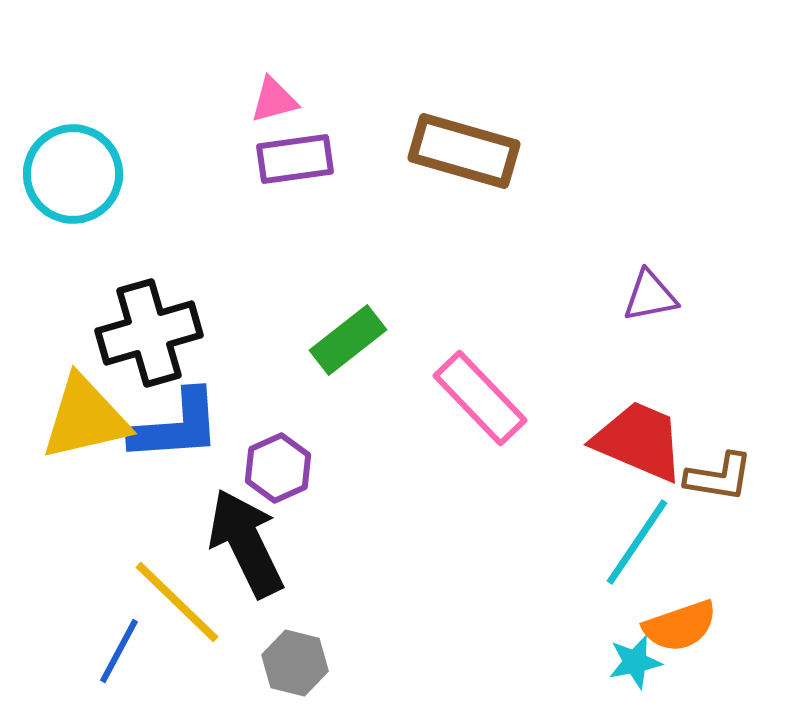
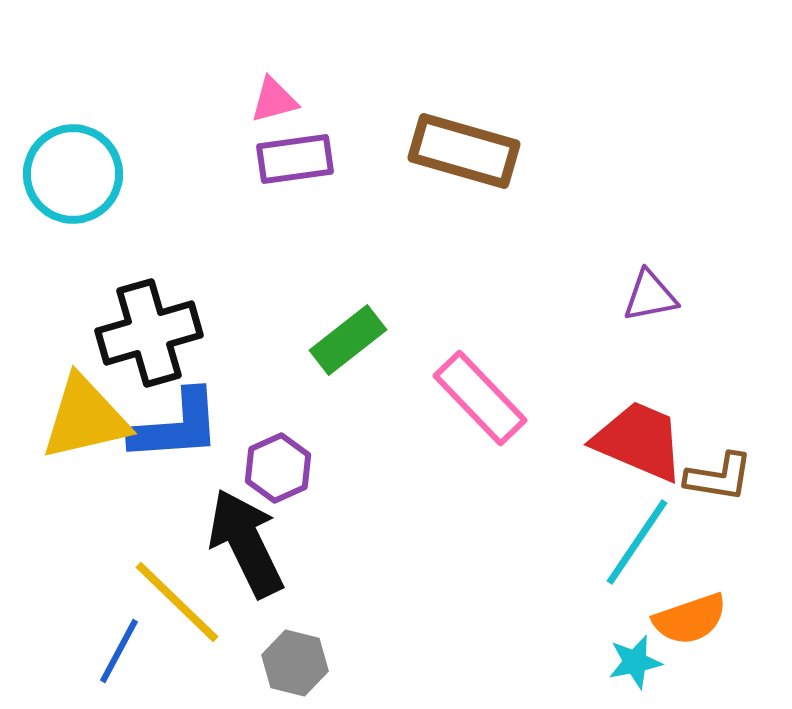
orange semicircle: moved 10 px right, 7 px up
